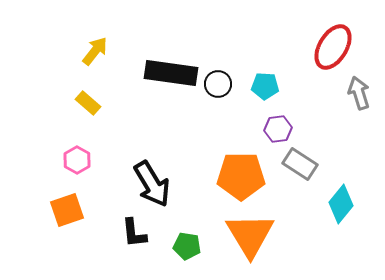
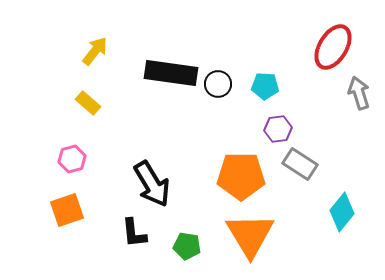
pink hexagon: moved 5 px left, 1 px up; rotated 16 degrees clockwise
cyan diamond: moved 1 px right, 8 px down
